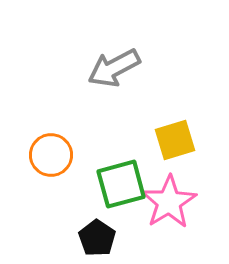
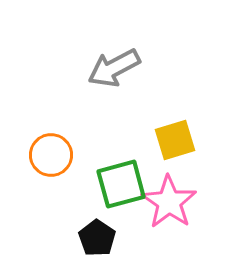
pink star: rotated 6 degrees counterclockwise
